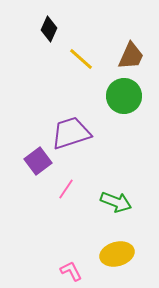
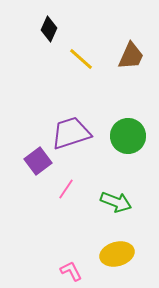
green circle: moved 4 px right, 40 px down
